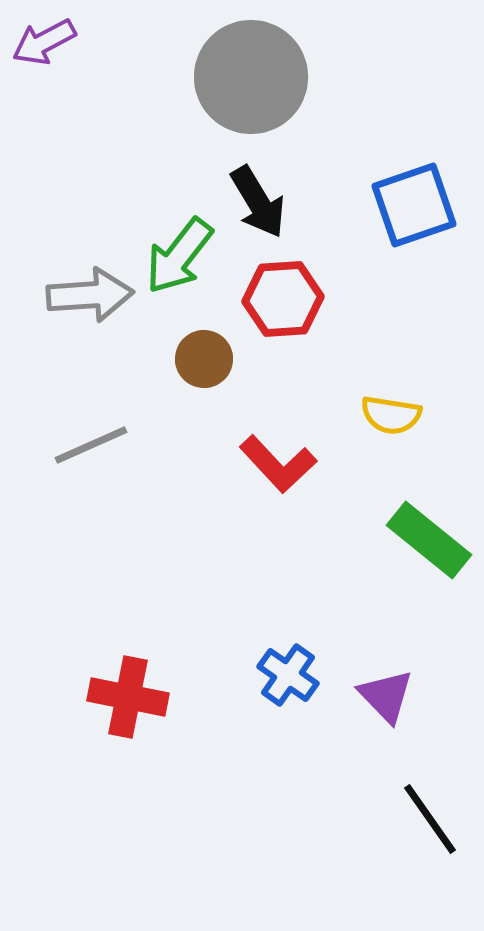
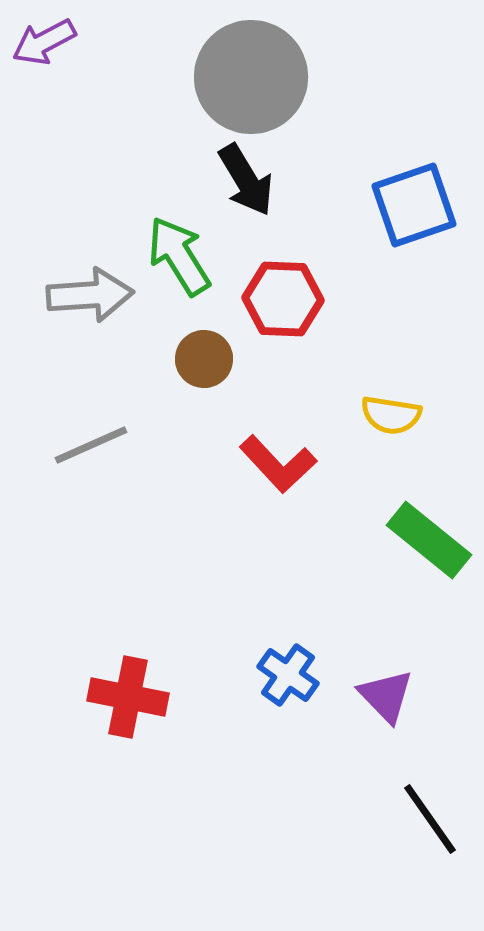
black arrow: moved 12 px left, 22 px up
green arrow: rotated 110 degrees clockwise
red hexagon: rotated 6 degrees clockwise
